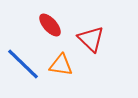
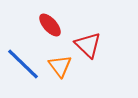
red triangle: moved 3 px left, 6 px down
orange triangle: moved 1 px left, 1 px down; rotated 45 degrees clockwise
